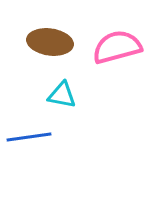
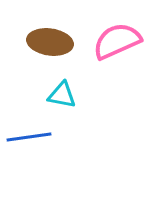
pink semicircle: moved 6 px up; rotated 9 degrees counterclockwise
